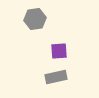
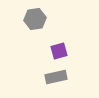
purple square: rotated 12 degrees counterclockwise
